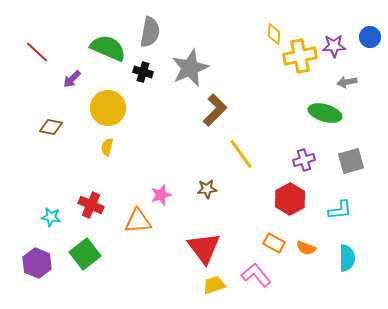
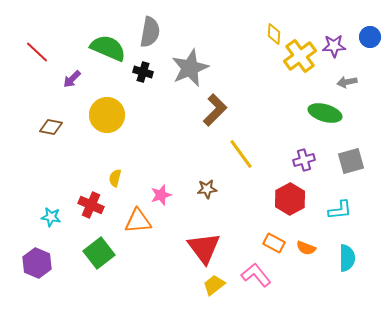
yellow cross: rotated 24 degrees counterclockwise
yellow circle: moved 1 px left, 7 px down
yellow semicircle: moved 8 px right, 31 px down
green square: moved 14 px right, 1 px up
yellow trapezoid: rotated 20 degrees counterclockwise
